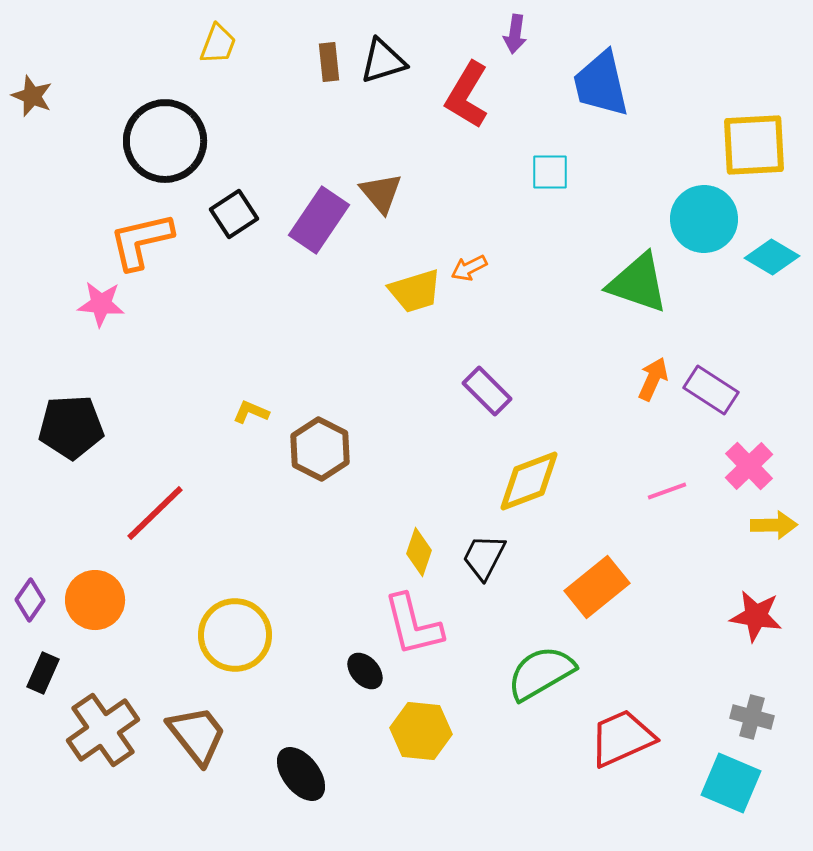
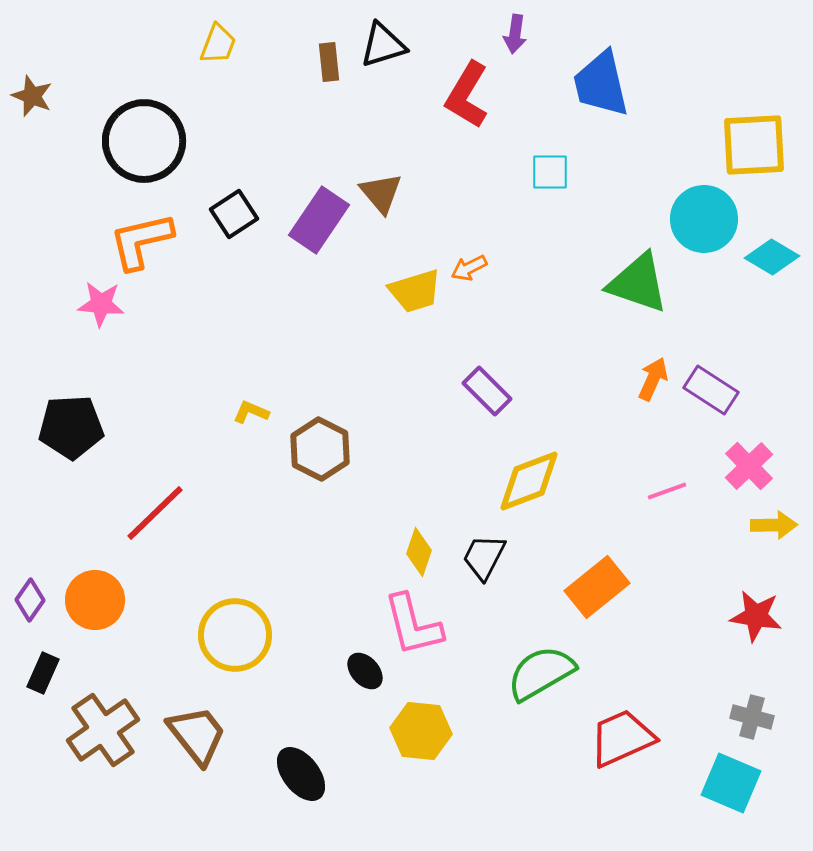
black triangle at (383, 61): moved 16 px up
black circle at (165, 141): moved 21 px left
